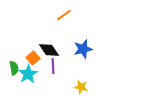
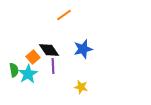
orange square: moved 1 px up
green semicircle: moved 2 px down
